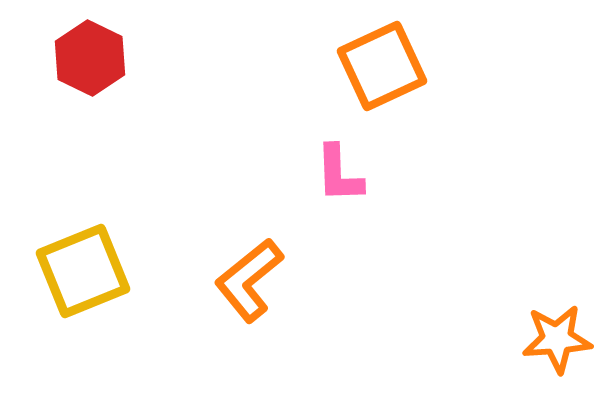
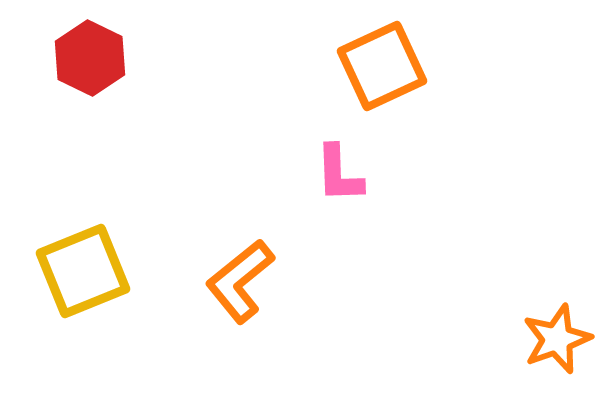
orange L-shape: moved 9 px left, 1 px down
orange star: rotated 16 degrees counterclockwise
